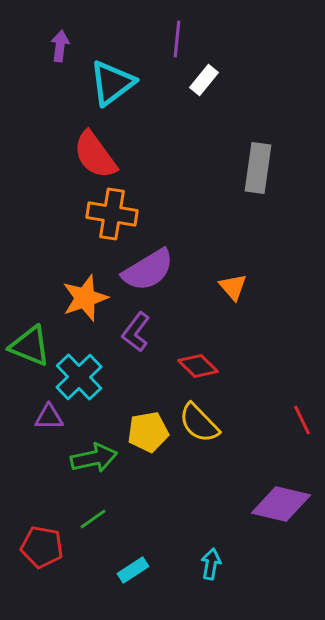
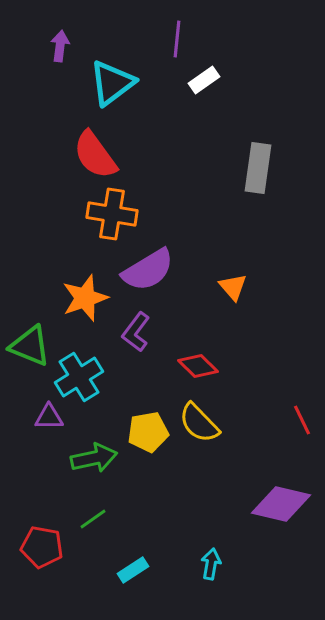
white rectangle: rotated 16 degrees clockwise
cyan cross: rotated 12 degrees clockwise
